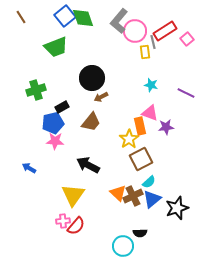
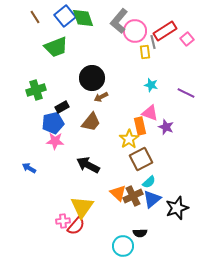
brown line: moved 14 px right
purple star: rotated 28 degrees clockwise
yellow triangle: moved 9 px right, 12 px down
